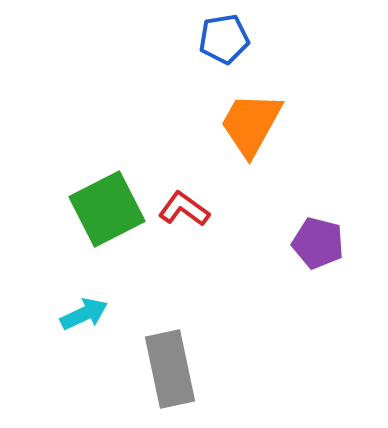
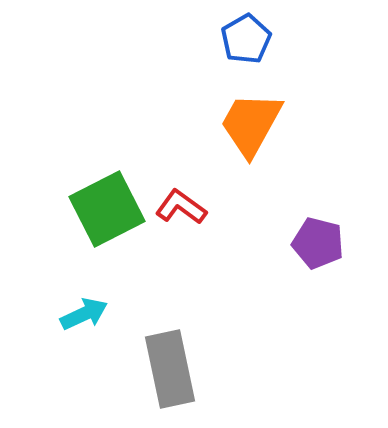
blue pentagon: moved 22 px right; rotated 21 degrees counterclockwise
red L-shape: moved 3 px left, 2 px up
